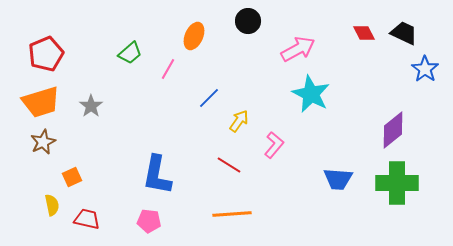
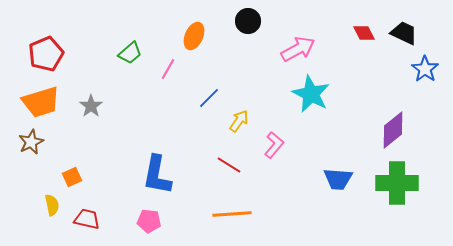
brown star: moved 12 px left
